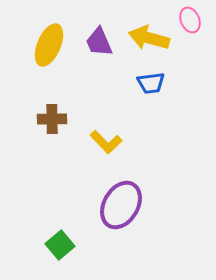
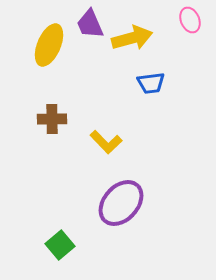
yellow arrow: moved 17 px left; rotated 150 degrees clockwise
purple trapezoid: moved 9 px left, 18 px up
purple ellipse: moved 2 px up; rotated 12 degrees clockwise
